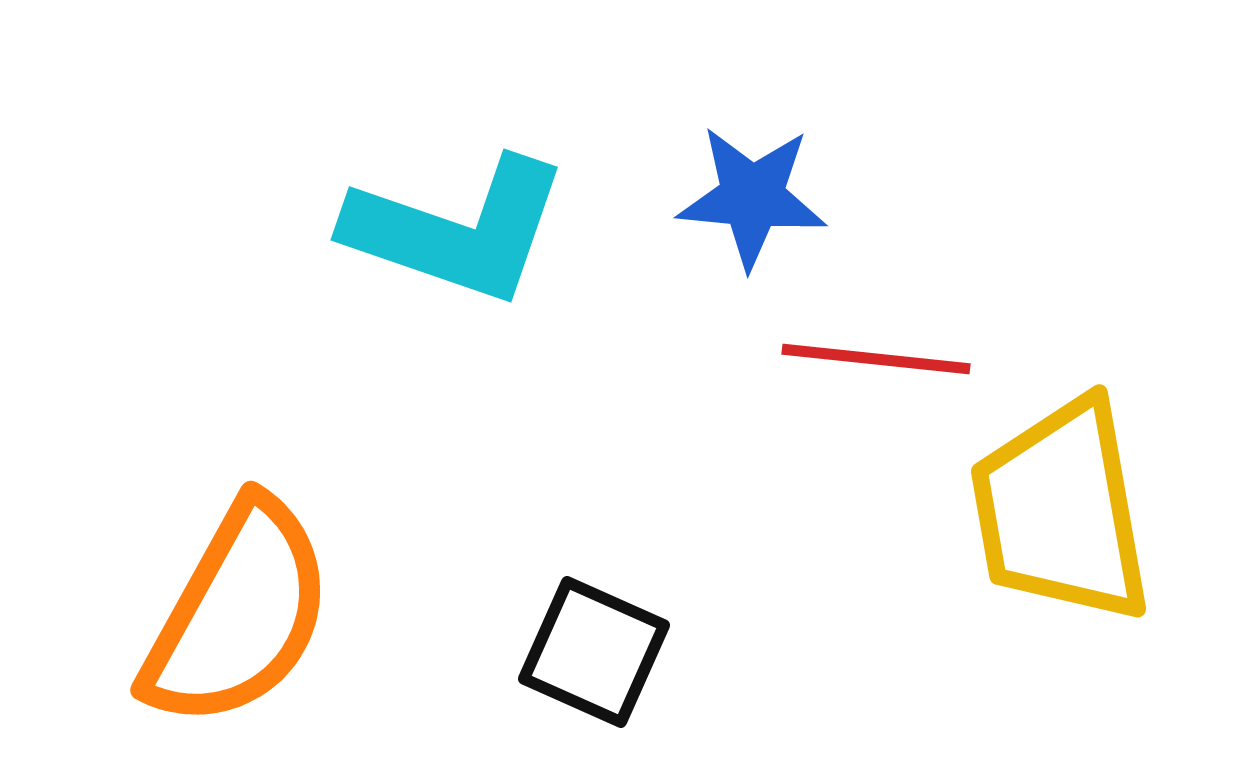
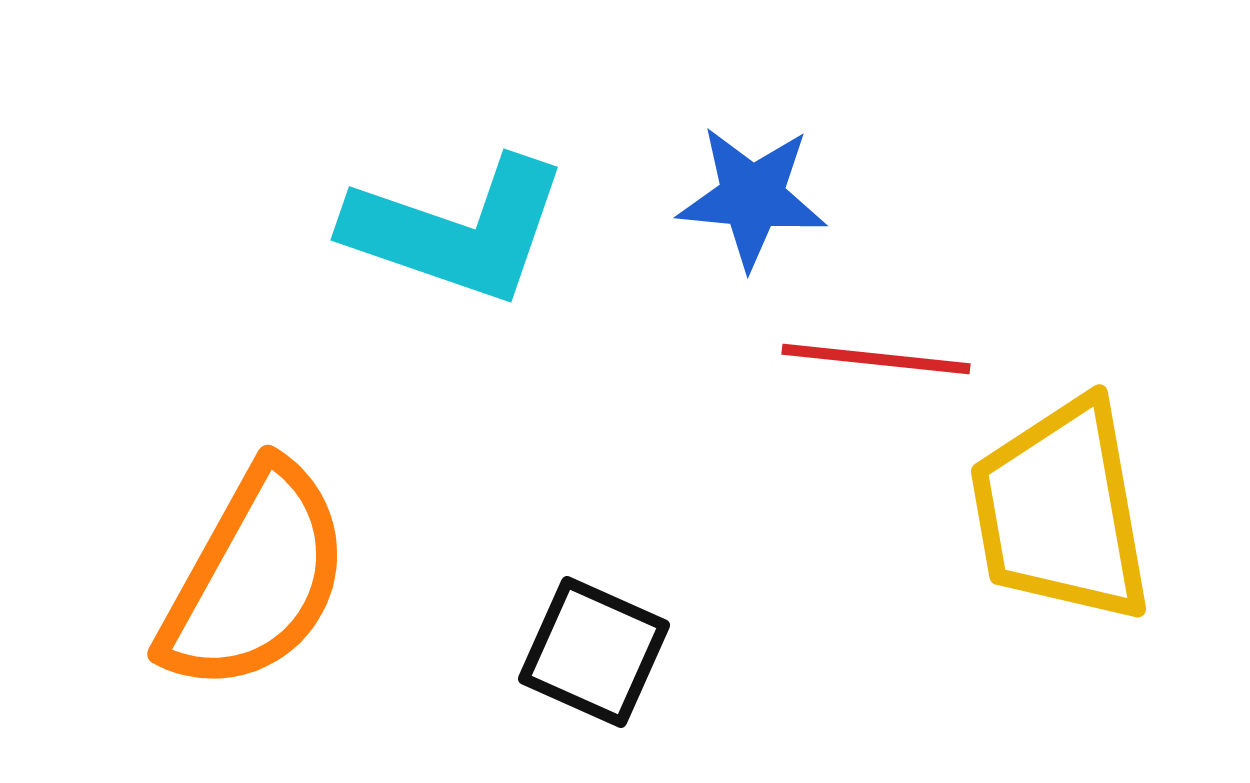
orange semicircle: moved 17 px right, 36 px up
